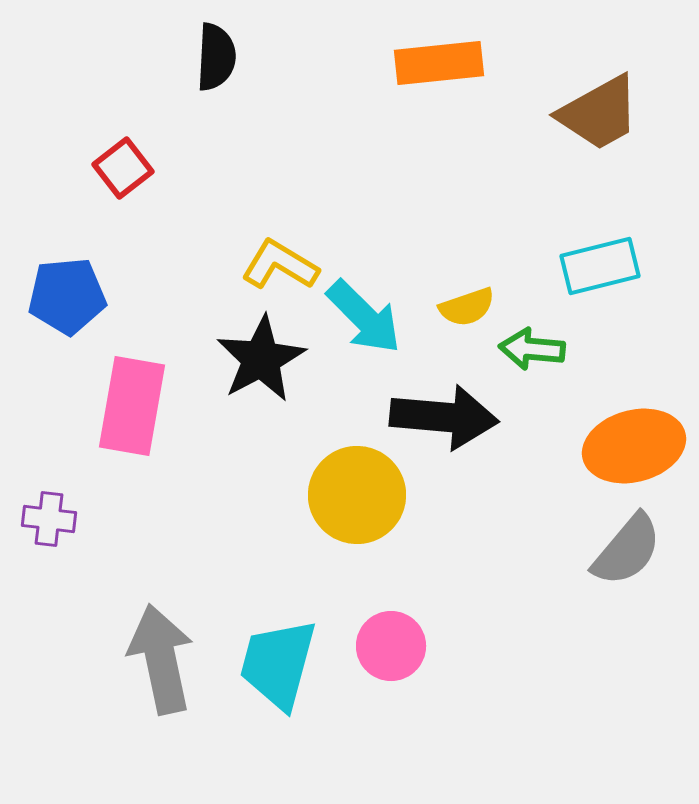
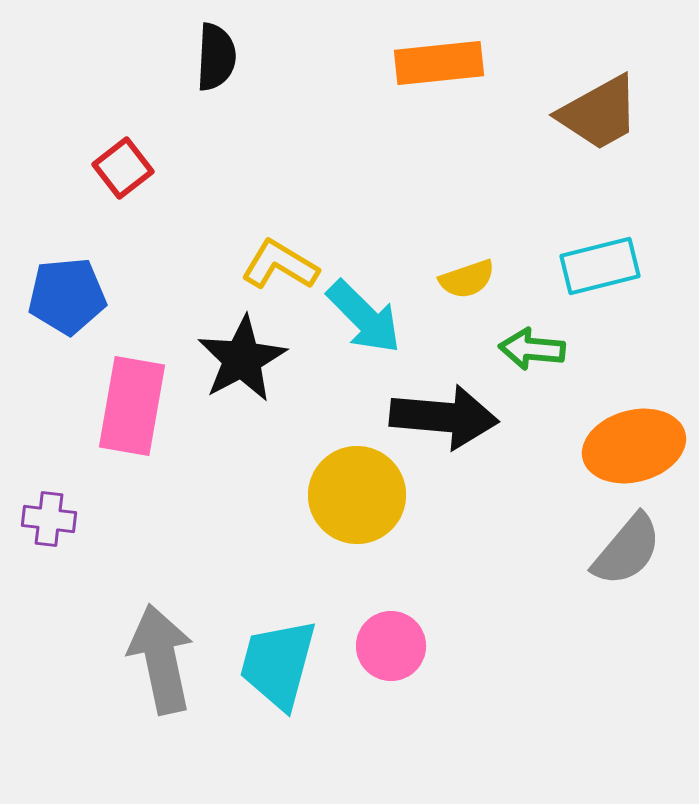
yellow semicircle: moved 28 px up
black star: moved 19 px left
